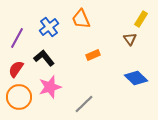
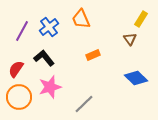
purple line: moved 5 px right, 7 px up
